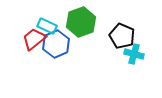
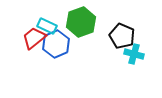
red trapezoid: moved 1 px up
